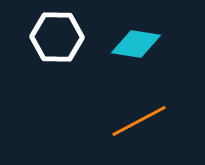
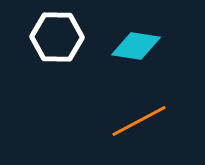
cyan diamond: moved 2 px down
